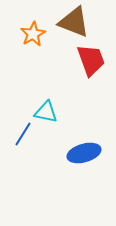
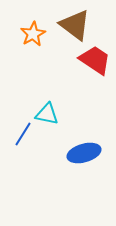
brown triangle: moved 1 px right, 3 px down; rotated 16 degrees clockwise
red trapezoid: moved 4 px right; rotated 36 degrees counterclockwise
cyan triangle: moved 1 px right, 2 px down
